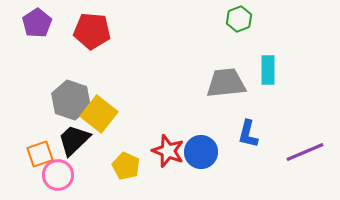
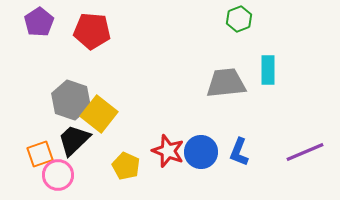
purple pentagon: moved 2 px right, 1 px up
blue L-shape: moved 9 px left, 18 px down; rotated 8 degrees clockwise
